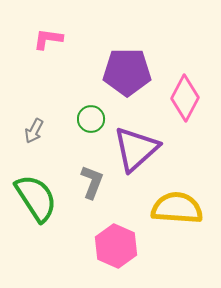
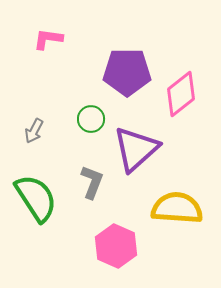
pink diamond: moved 4 px left, 4 px up; rotated 24 degrees clockwise
